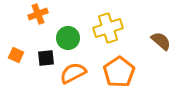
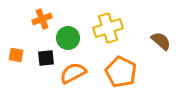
orange cross: moved 4 px right, 5 px down
orange square: rotated 14 degrees counterclockwise
orange pentagon: moved 2 px right; rotated 12 degrees counterclockwise
